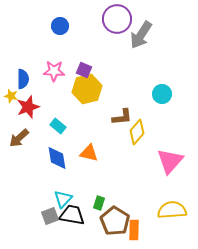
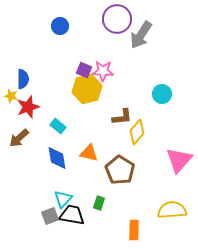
pink star: moved 49 px right
pink triangle: moved 9 px right, 1 px up
brown pentagon: moved 5 px right, 51 px up
